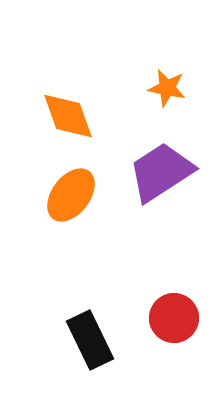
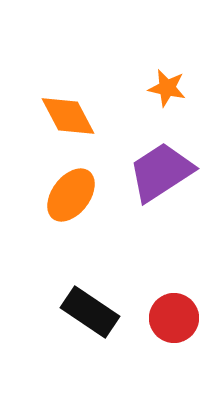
orange diamond: rotated 8 degrees counterclockwise
black rectangle: moved 28 px up; rotated 30 degrees counterclockwise
